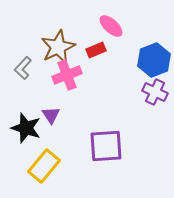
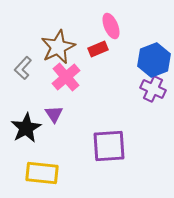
pink ellipse: rotated 25 degrees clockwise
red rectangle: moved 2 px right, 1 px up
pink cross: moved 1 px left, 2 px down; rotated 20 degrees counterclockwise
purple cross: moved 2 px left, 3 px up
purple triangle: moved 3 px right, 1 px up
black star: rotated 24 degrees clockwise
purple square: moved 3 px right
yellow rectangle: moved 2 px left, 7 px down; rotated 56 degrees clockwise
